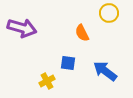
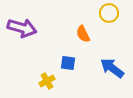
orange semicircle: moved 1 px right, 1 px down
blue arrow: moved 7 px right, 3 px up
